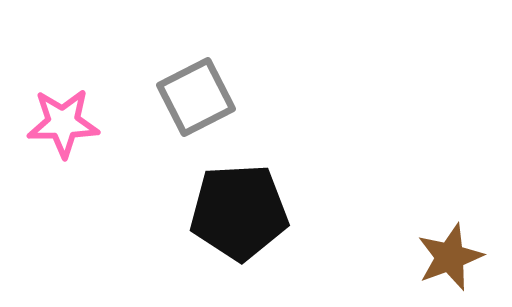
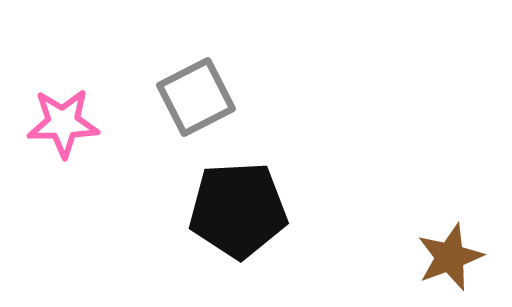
black pentagon: moved 1 px left, 2 px up
